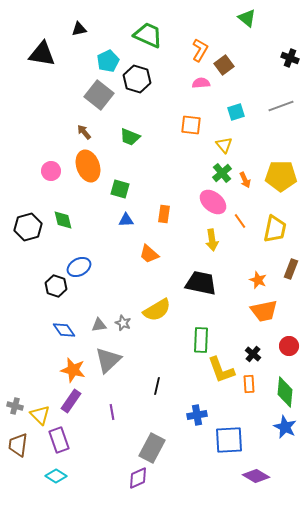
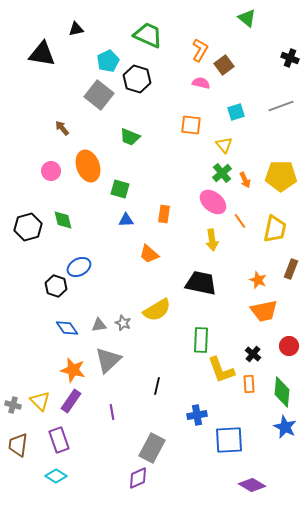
black triangle at (79, 29): moved 3 px left
pink semicircle at (201, 83): rotated 18 degrees clockwise
brown arrow at (84, 132): moved 22 px left, 4 px up
blue diamond at (64, 330): moved 3 px right, 2 px up
green diamond at (285, 392): moved 3 px left
gray cross at (15, 406): moved 2 px left, 1 px up
yellow triangle at (40, 415): moved 14 px up
purple diamond at (256, 476): moved 4 px left, 9 px down
